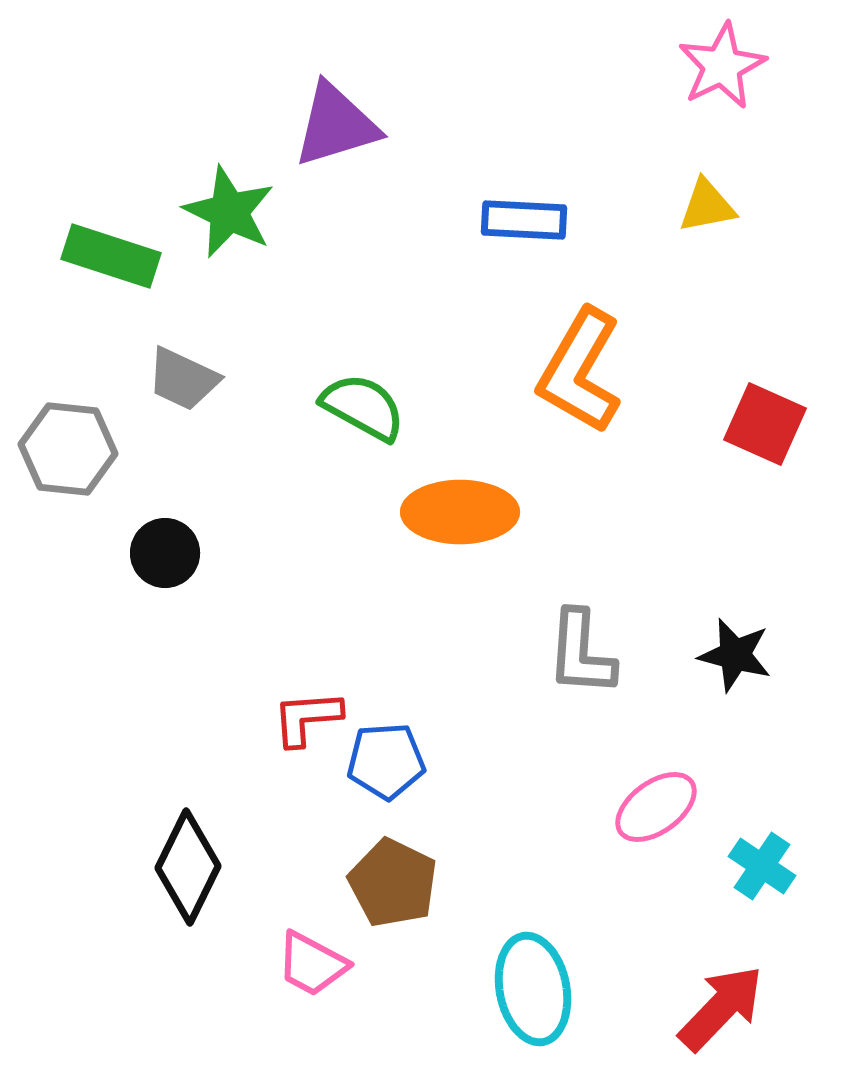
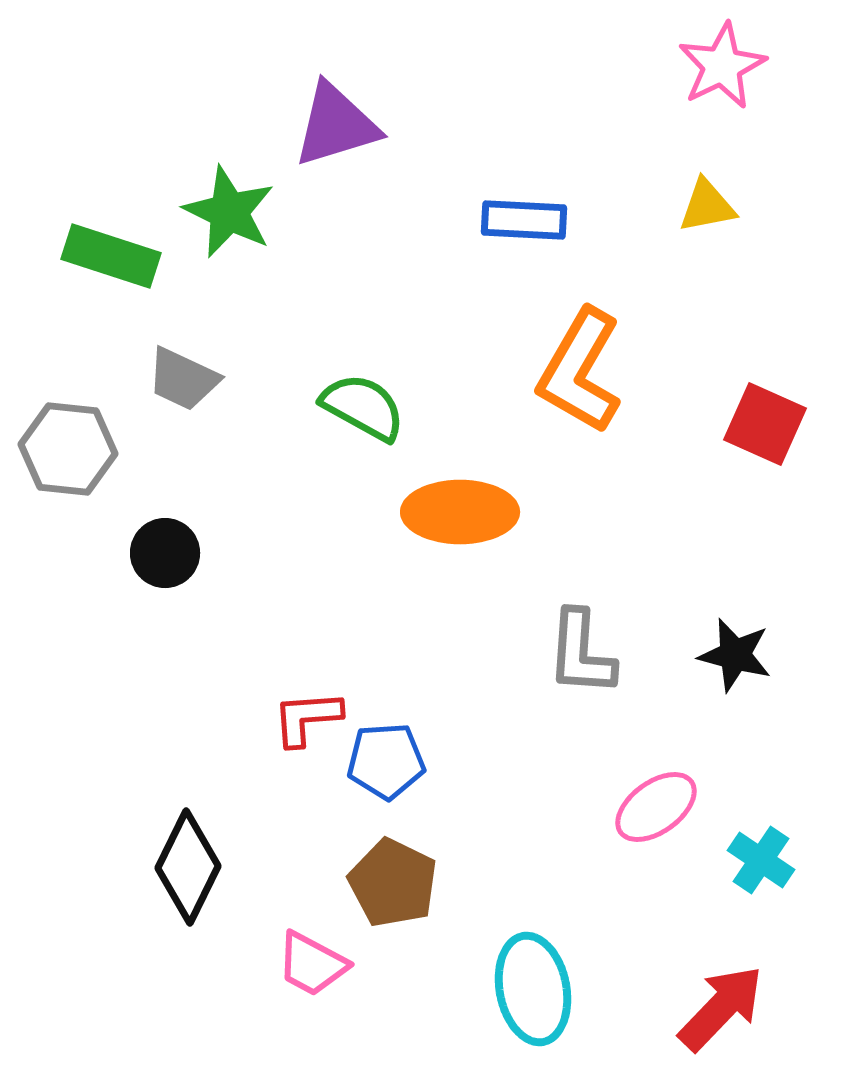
cyan cross: moved 1 px left, 6 px up
